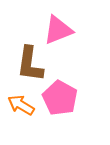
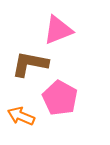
brown L-shape: rotated 93 degrees clockwise
orange arrow: moved 11 px down; rotated 8 degrees counterclockwise
